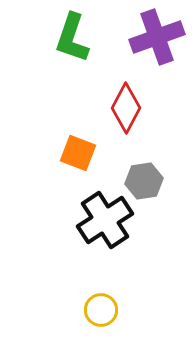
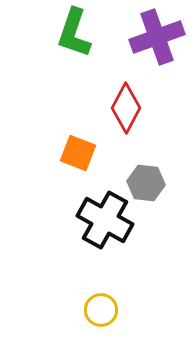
green L-shape: moved 2 px right, 5 px up
gray hexagon: moved 2 px right, 2 px down; rotated 15 degrees clockwise
black cross: rotated 28 degrees counterclockwise
